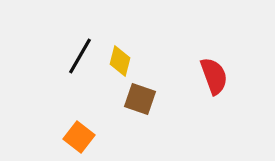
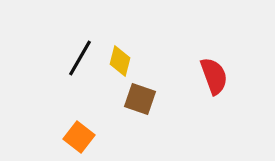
black line: moved 2 px down
